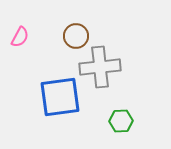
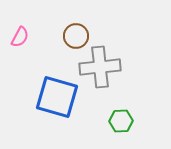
blue square: moved 3 px left; rotated 24 degrees clockwise
